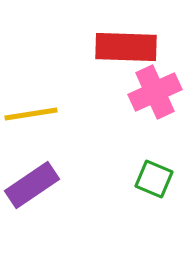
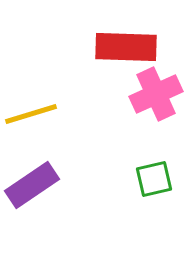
pink cross: moved 1 px right, 2 px down
yellow line: rotated 8 degrees counterclockwise
green square: rotated 36 degrees counterclockwise
